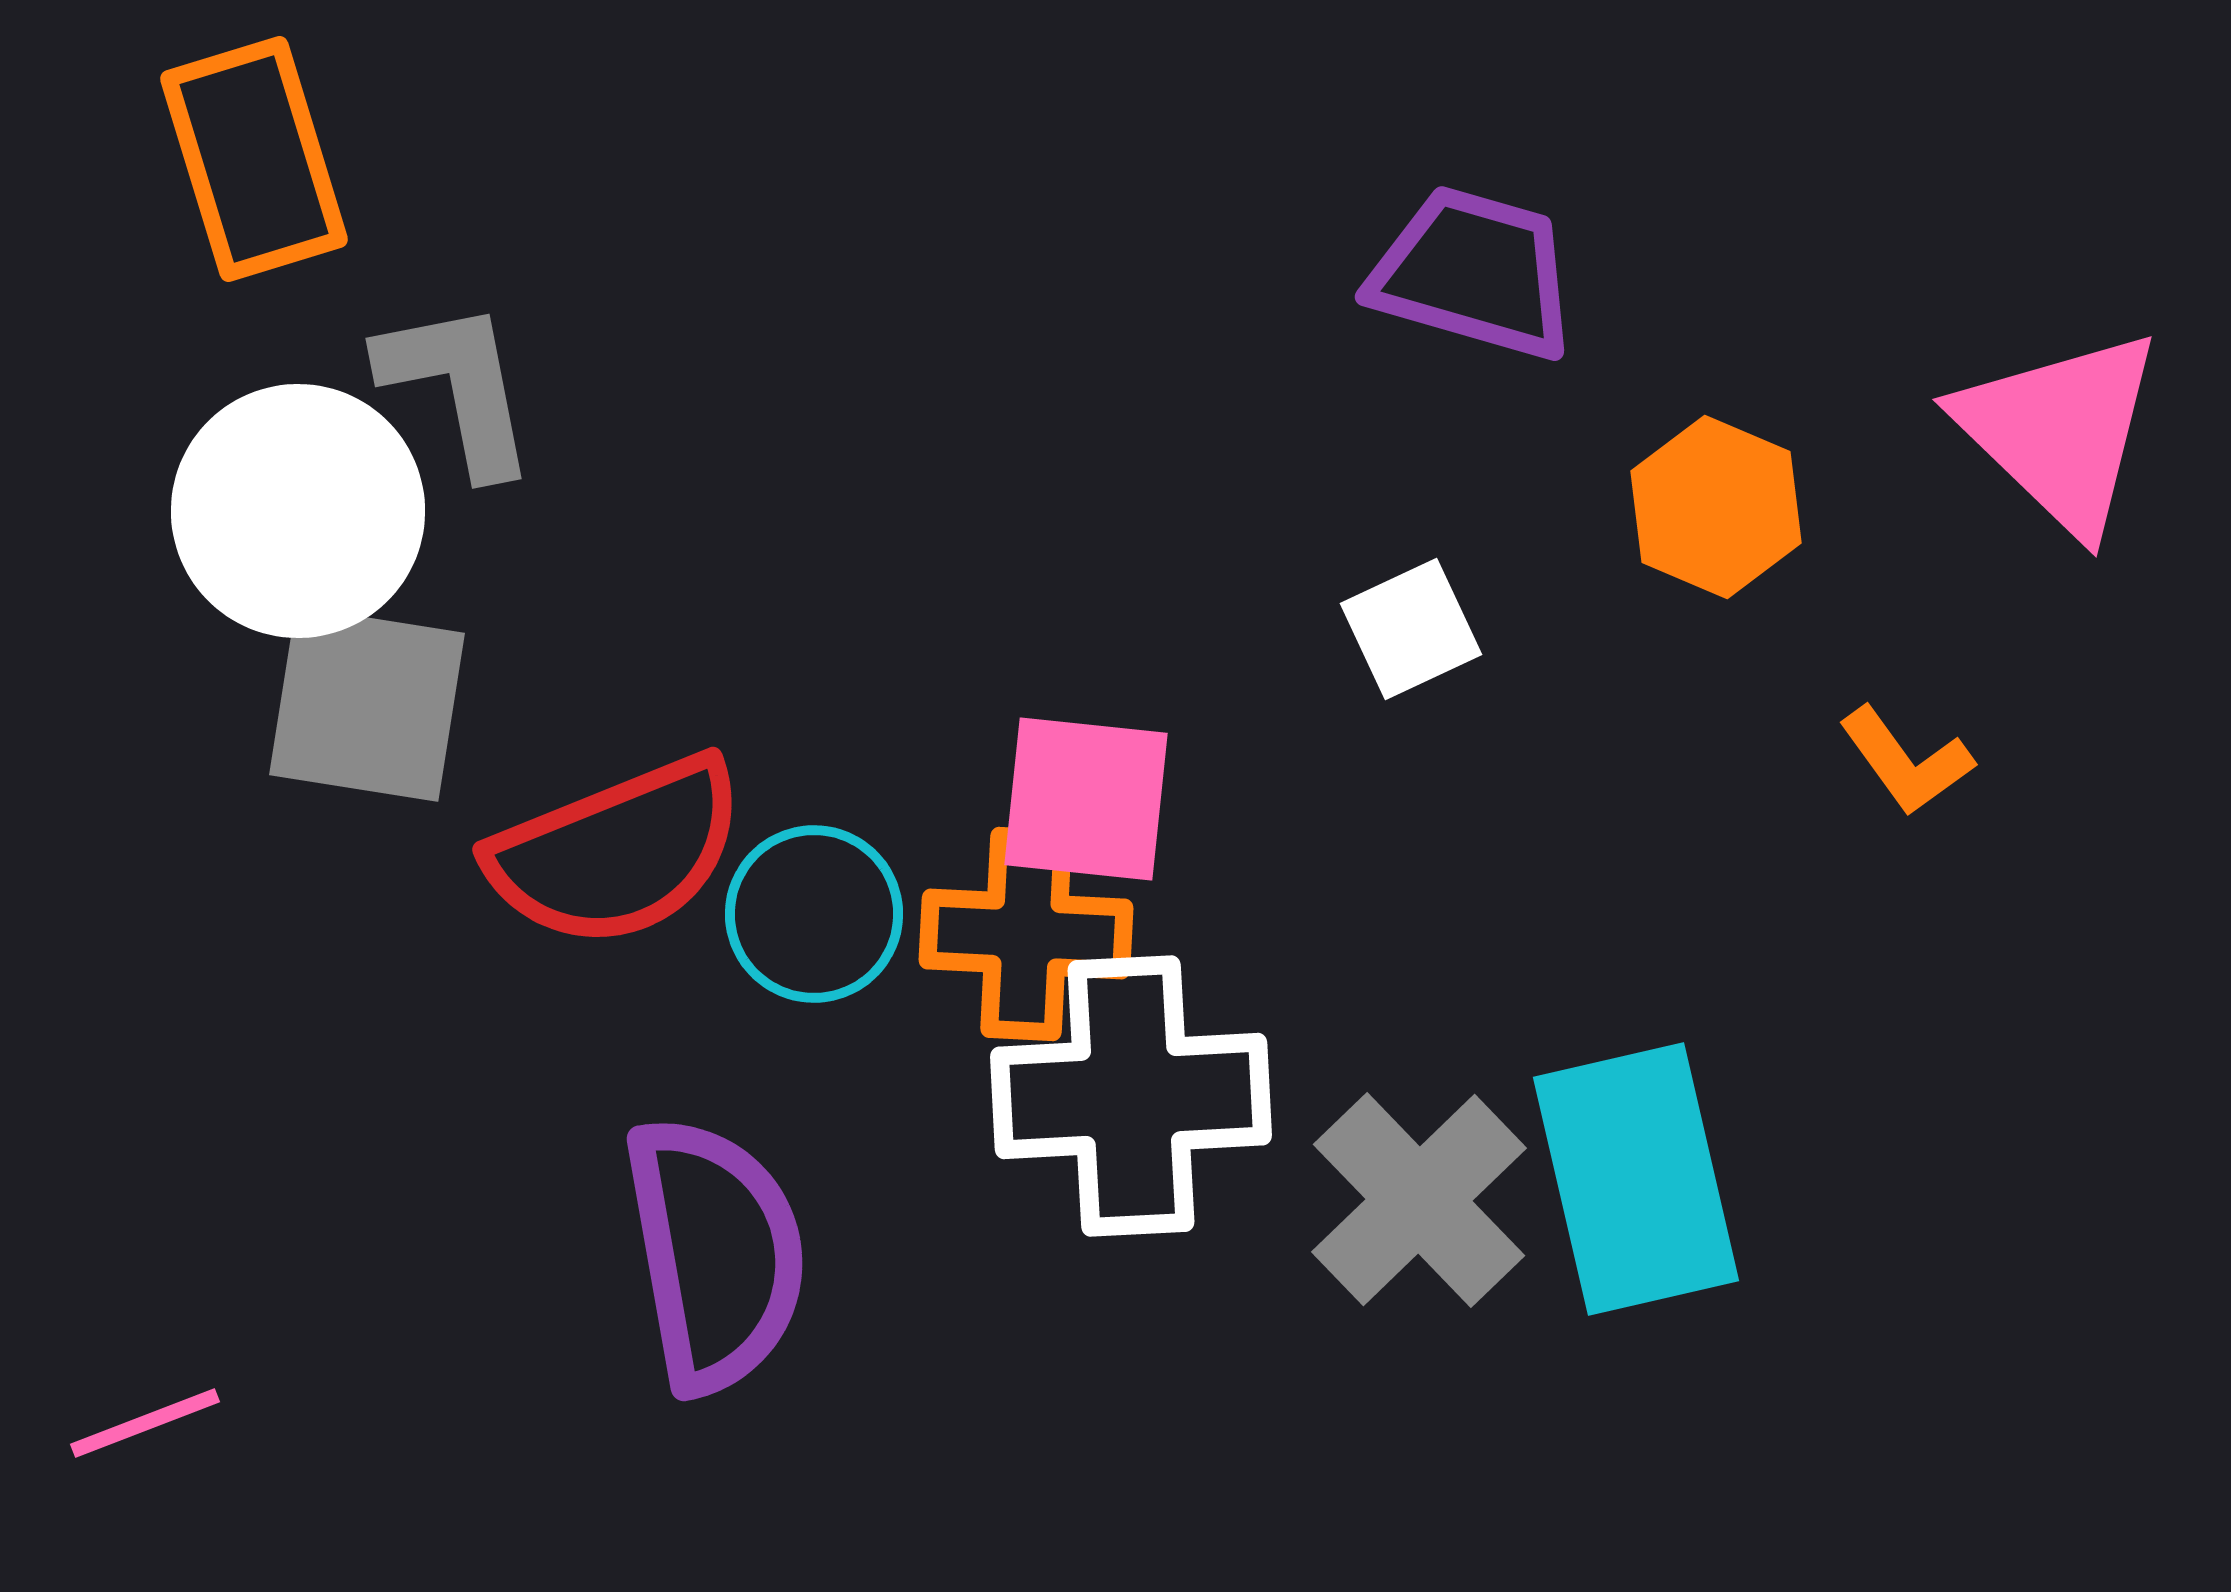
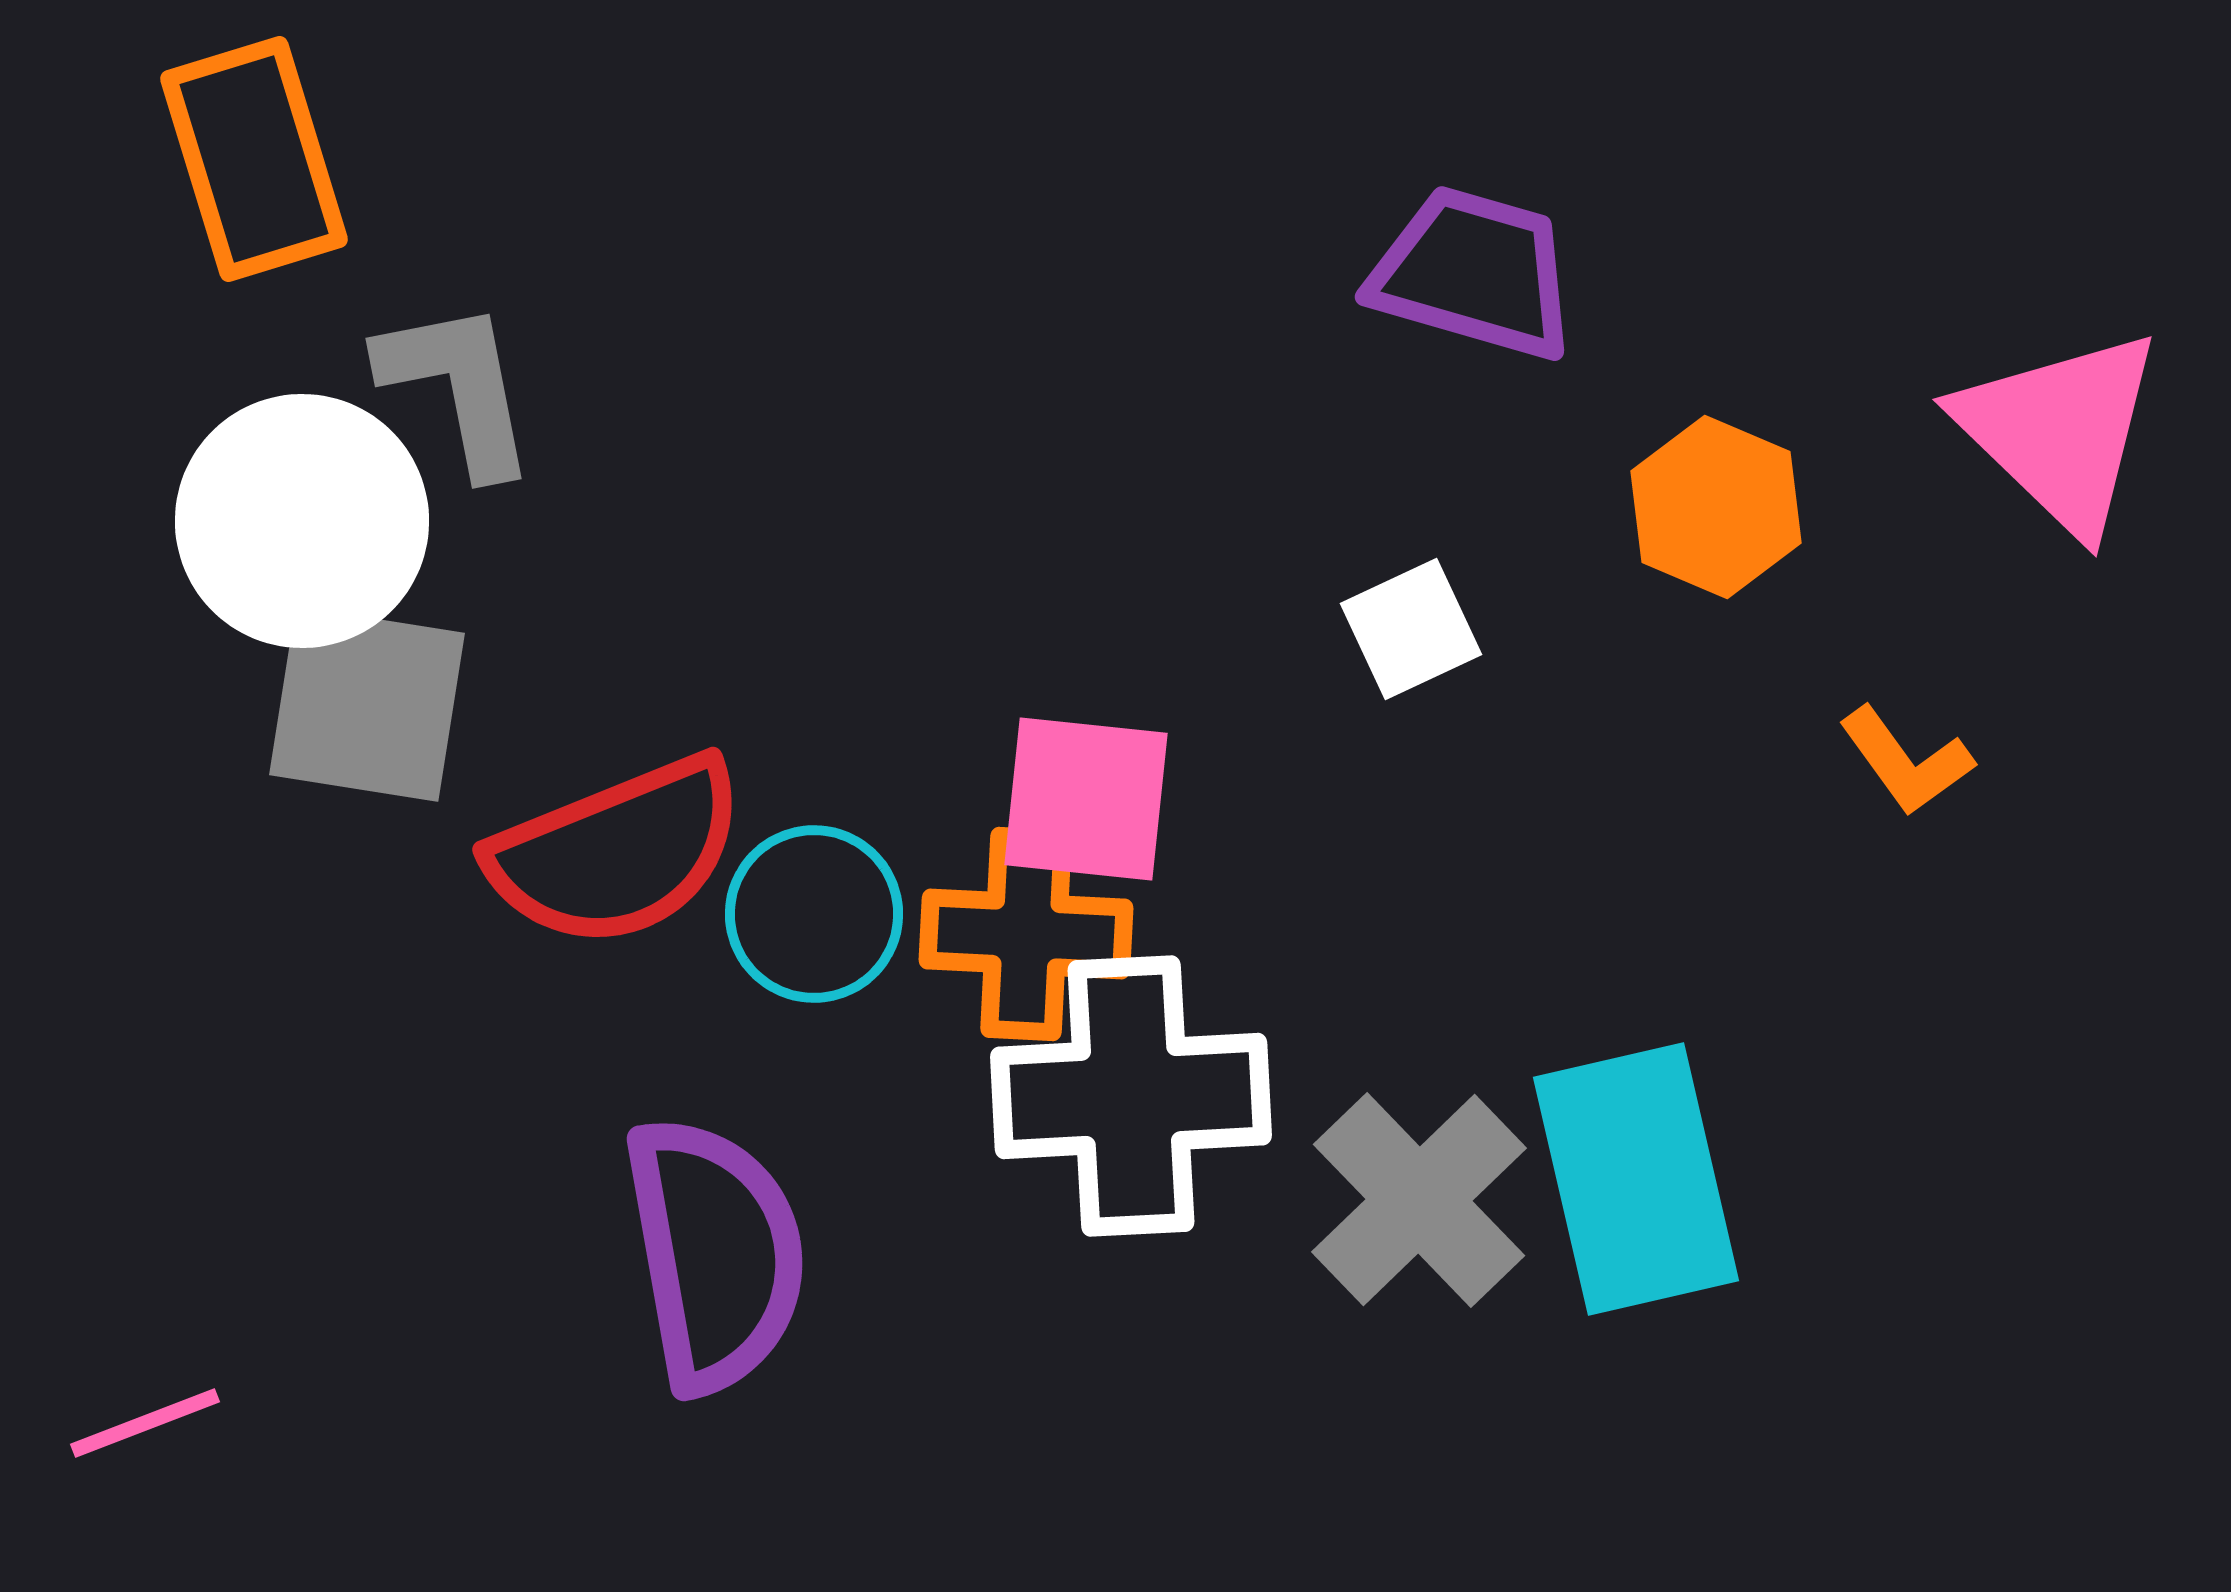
white circle: moved 4 px right, 10 px down
